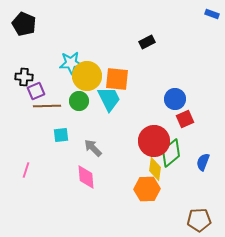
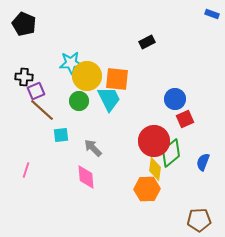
brown line: moved 5 px left, 4 px down; rotated 44 degrees clockwise
